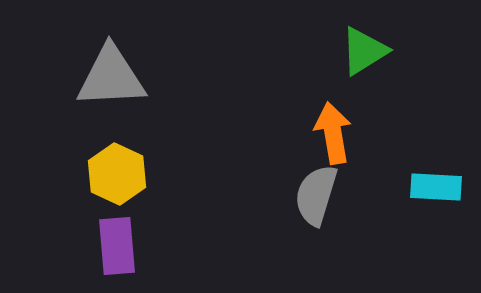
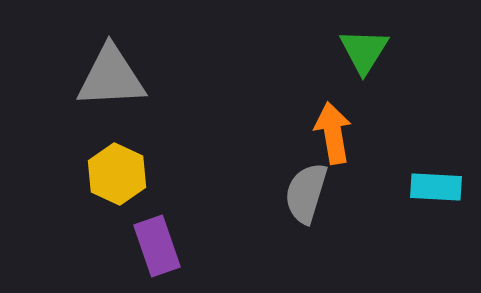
green triangle: rotated 26 degrees counterclockwise
gray semicircle: moved 10 px left, 2 px up
purple rectangle: moved 40 px right; rotated 14 degrees counterclockwise
